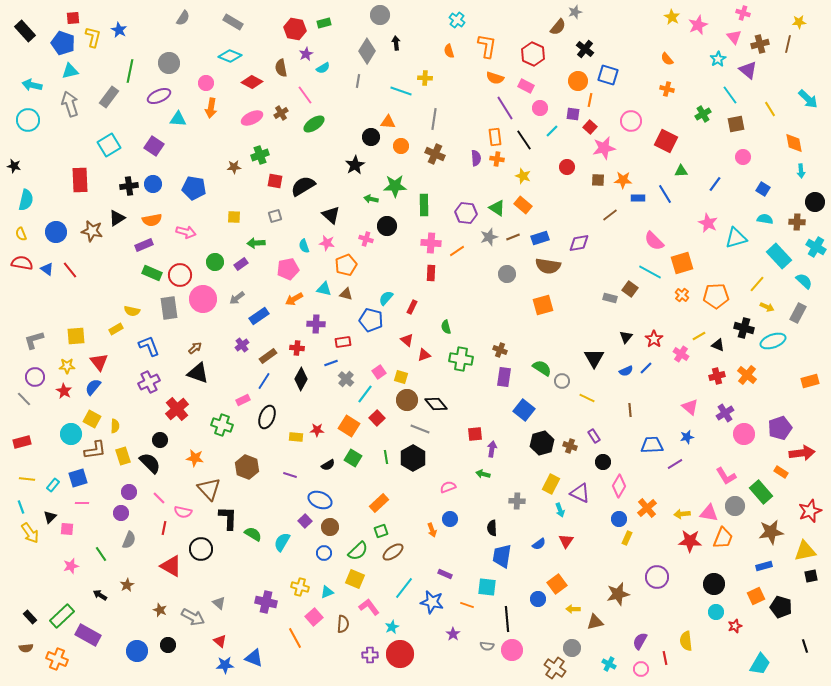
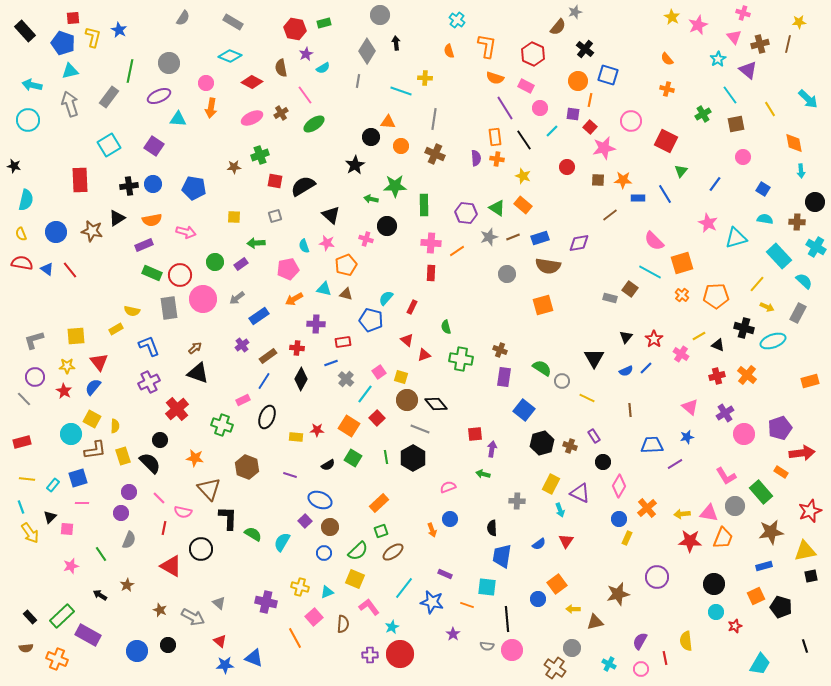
green triangle at (681, 171): rotated 48 degrees counterclockwise
